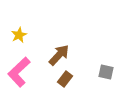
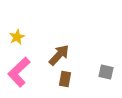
yellow star: moved 2 px left, 2 px down
brown rectangle: rotated 28 degrees counterclockwise
